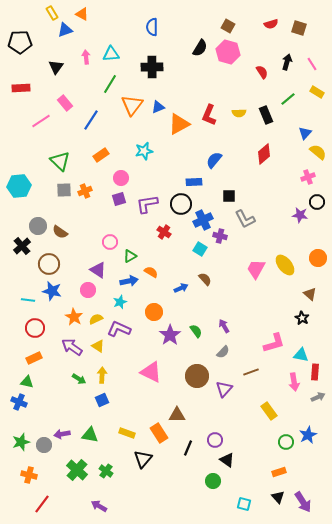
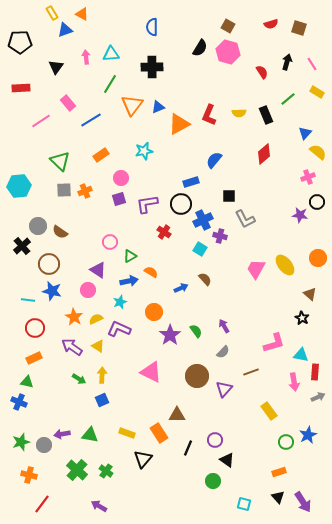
pink rectangle at (65, 103): moved 3 px right
blue line at (91, 120): rotated 25 degrees clockwise
blue rectangle at (194, 182): moved 3 px left; rotated 14 degrees counterclockwise
